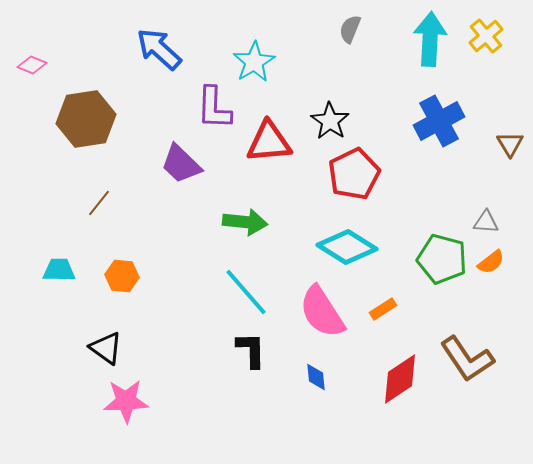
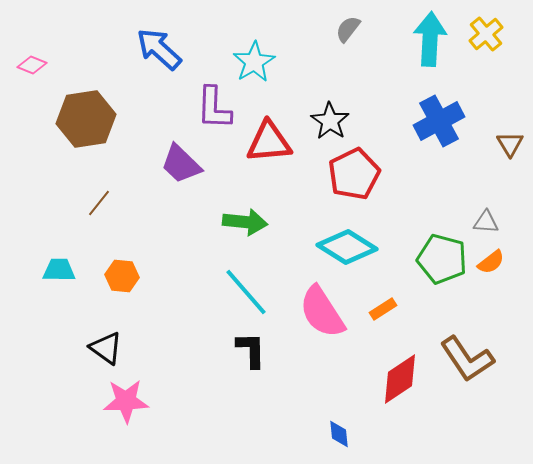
gray semicircle: moved 2 px left; rotated 16 degrees clockwise
yellow cross: moved 2 px up
blue diamond: moved 23 px right, 57 px down
